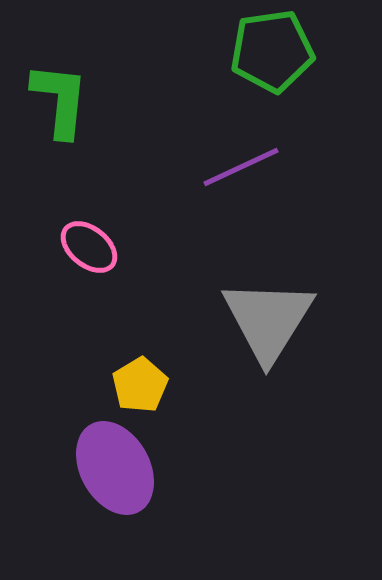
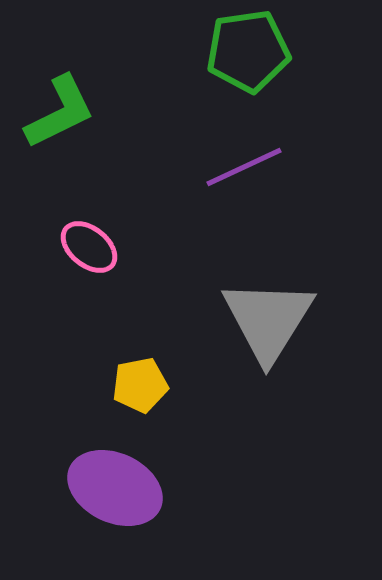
green pentagon: moved 24 px left
green L-shape: moved 12 px down; rotated 58 degrees clockwise
purple line: moved 3 px right
yellow pentagon: rotated 20 degrees clockwise
purple ellipse: moved 20 px down; rotated 36 degrees counterclockwise
